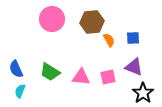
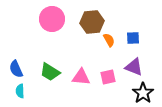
cyan semicircle: rotated 24 degrees counterclockwise
